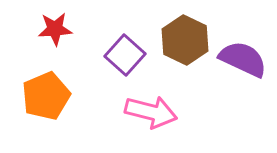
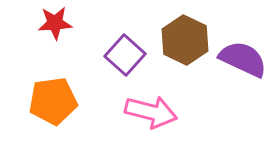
red star: moved 6 px up
orange pentagon: moved 7 px right, 5 px down; rotated 15 degrees clockwise
